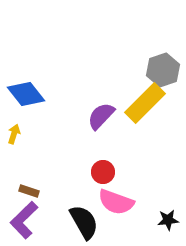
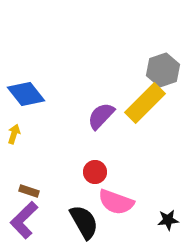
red circle: moved 8 px left
